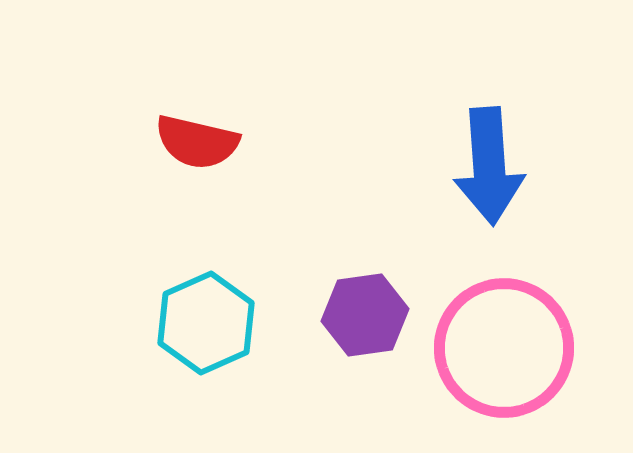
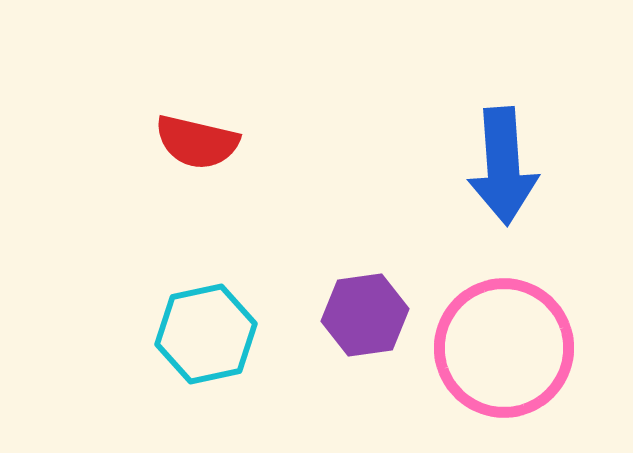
blue arrow: moved 14 px right
cyan hexagon: moved 11 px down; rotated 12 degrees clockwise
